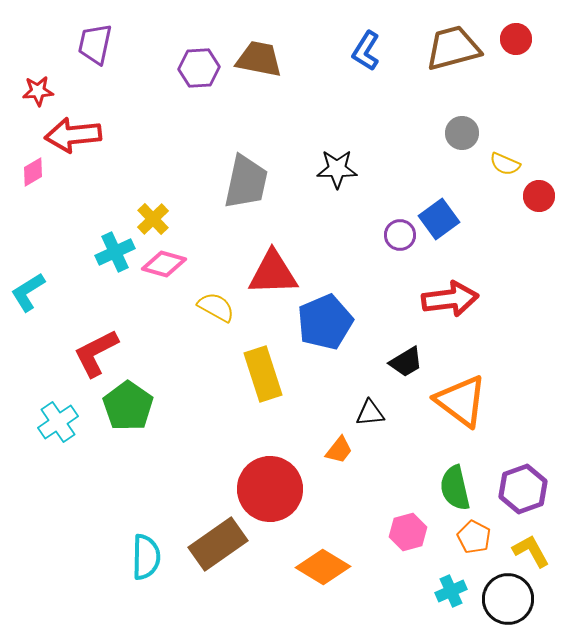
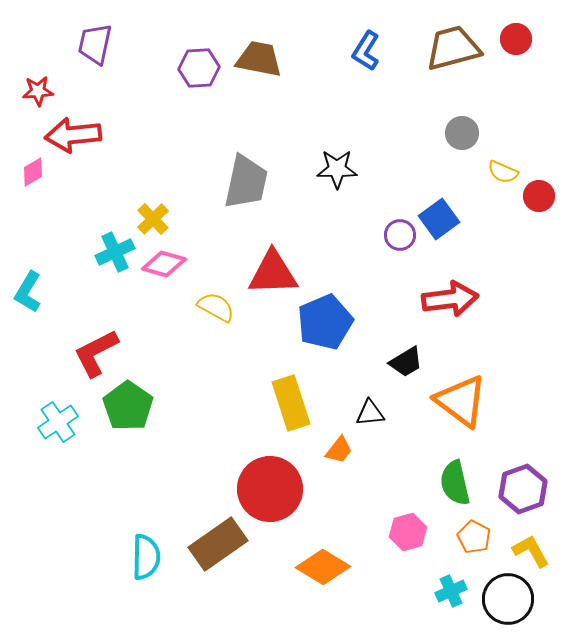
yellow semicircle at (505, 164): moved 2 px left, 8 px down
cyan L-shape at (28, 292): rotated 27 degrees counterclockwise
yellow rectangle at (263, 374): moved 28 px right, 29 px down
green semicircle at (455, 488): moved 5 px up
